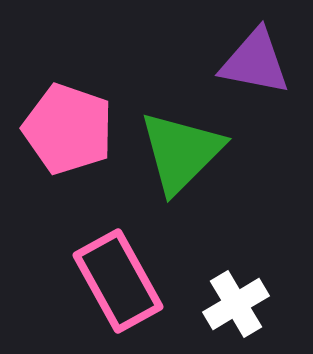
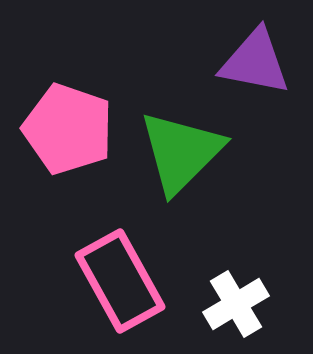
pink rectangle: moved 2 px right
